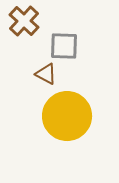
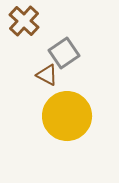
gray square: moved 7 px down; rotated 36 degrees counterclockwise
brown triangle: moved 1 px right, 1 px down
